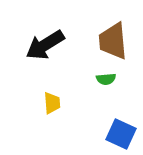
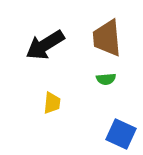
brown trapezoid: moved 6 px left, 3 px up
yellow trapezoid: rotated 10 degrees clockwise
